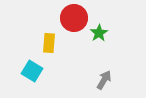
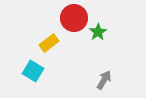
green star: moved 1 px left, 1 px up
yellow rectangle: rotated 48 degrees clockwise
cyan square: moved 1 px right
